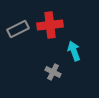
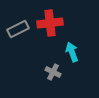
red cross: moved 2 px up
cyan arrow: moved 2 px left, 1 px down
